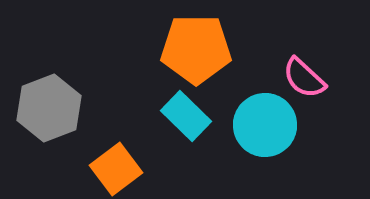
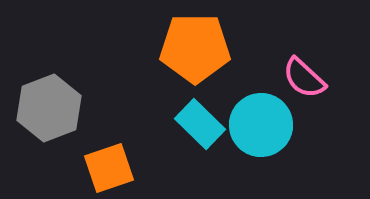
orange pentagon: moved 1 px left, 1 px up
cyan rectangle: moved 14 px right, 8 px down
cyan circle: moved 4 px left
orange square: moved 7 px left, 1 px up; rotated 18 degrees clockwise
